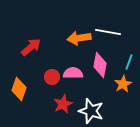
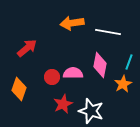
orange arrow: moved 7 px left, 15 px up
red arrow: moved 4 px left, 1 px down
